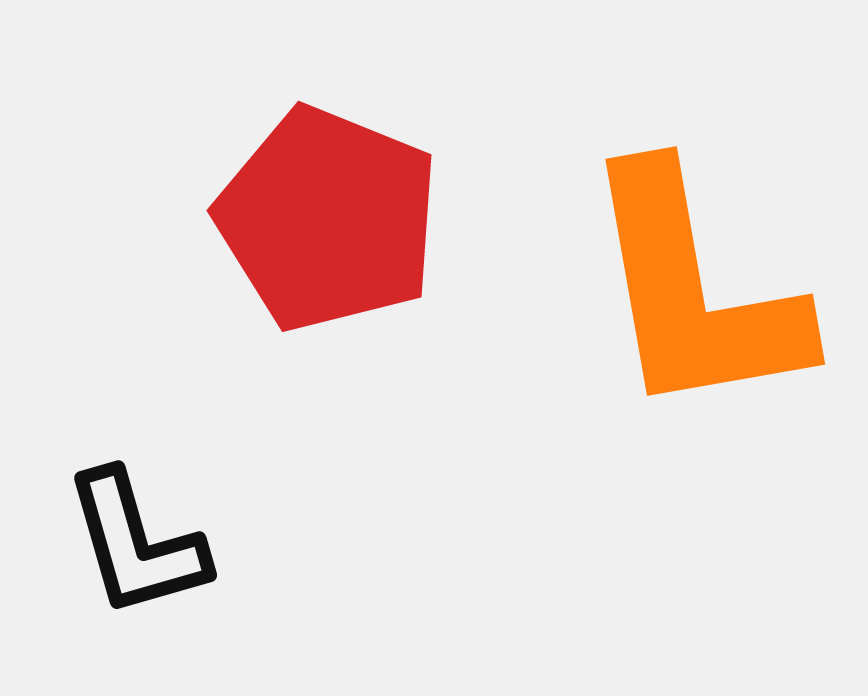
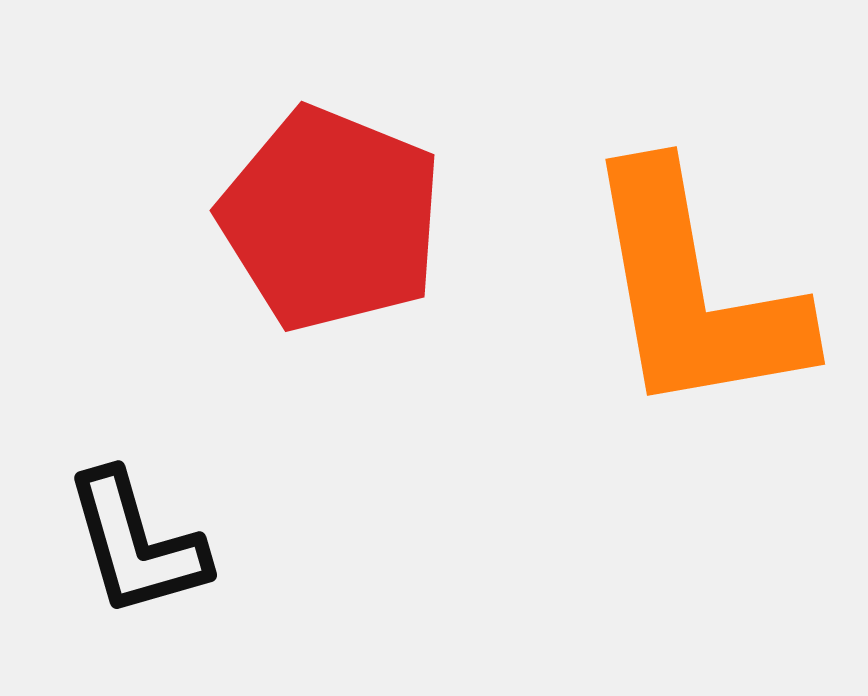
red pentagon: moved 3 px right
